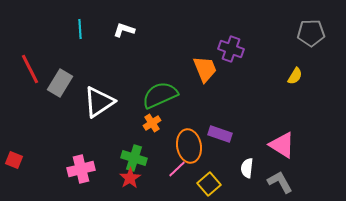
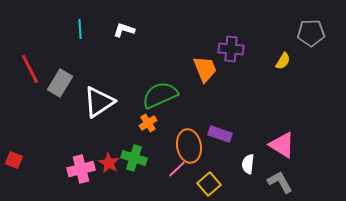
purple cross: rotated 15 degrees counterclockwise
yellow semicircle: moved 12 px left, 15 px up
orange cross: moved 4 px left
white semicircle: moved 1 px right, 4 px up
red star: moved 21 px left, 15 px up; rotated 10 degrees counterclockwise
